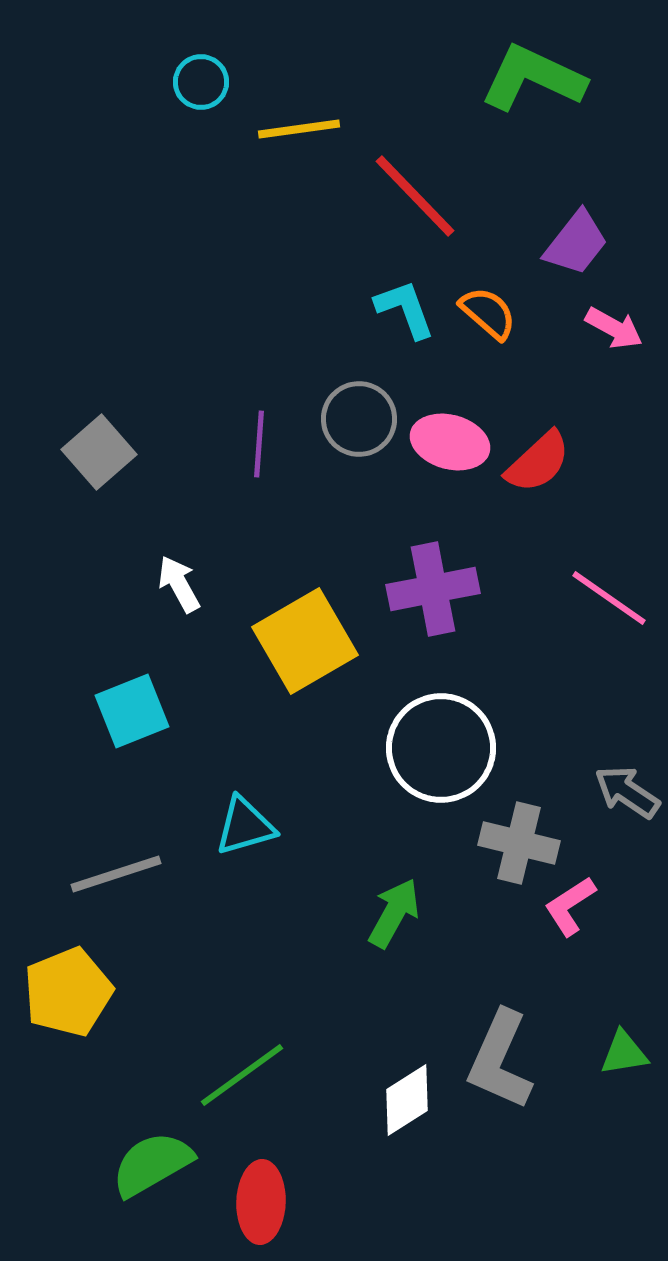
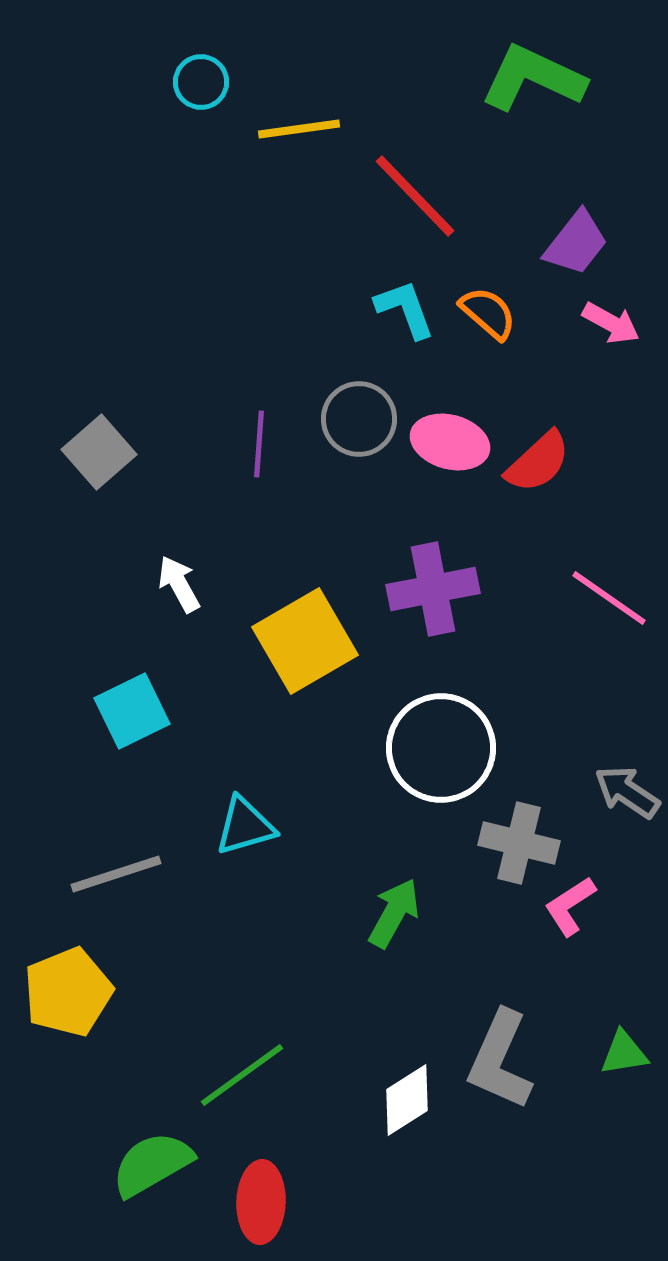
pink arrow: moved 3 px left, 5 px up
cyan square: rotated 4 degrees counterclockwise
